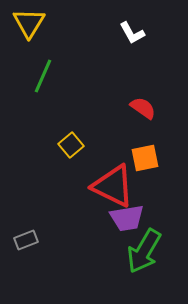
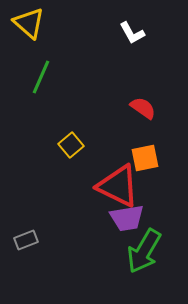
yellow triangle: rotated 20 degrees counterclockwise
green line: moved 2 px left, 1 px down
red triangle: moved 5 px right
